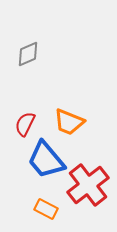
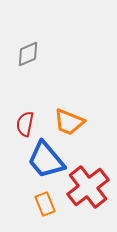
red semicircle: rotated 15 degrees counterclockwise
red cross: moved 2 px down
orange rectangle: moved 1 px left, 5 px up; rotated 40 degrees clockwise
